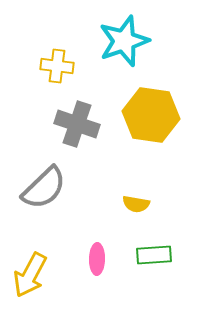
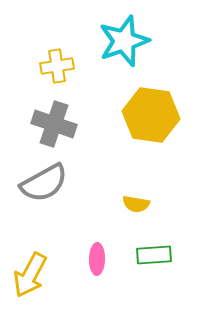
yellow cross: rotated 16 degrees counterclockwise
gray cross: moved 23 px left
gray semicircle: moved 5 px up; rotated 15 degrees clockwise
